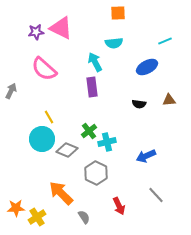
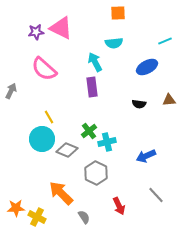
yellow cross: rotated 30 degrees counterclockwise
